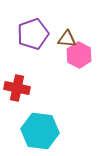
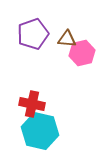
pink hexagon: moved 3 px right, 2 px up; rotated 20 degrees clockwise
red cross: moved 15 px right, 16 px down
cyan hexagon: rotated 6 degrees clockwise
